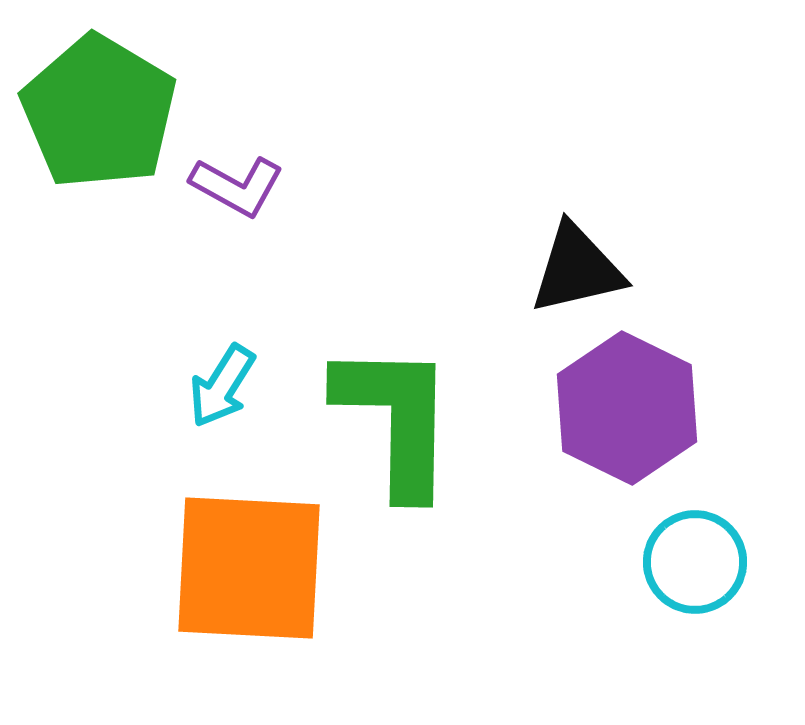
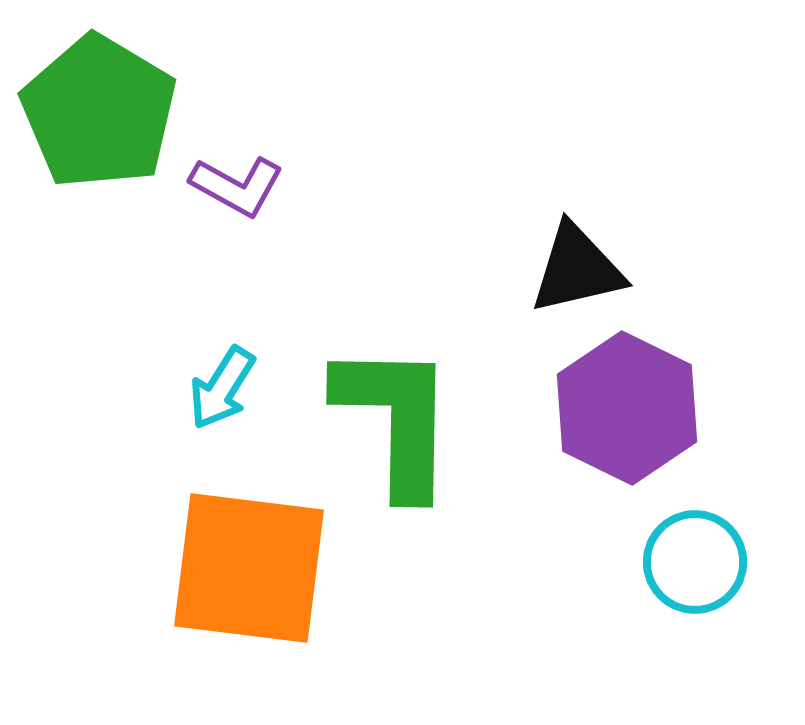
cyan arrow: moved 2 px down
orange square: rotated 4 degrees clockwise
